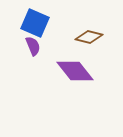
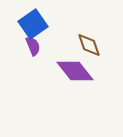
blue square: moved 2 px left, 1 px down; rotated 32 degrees clockwise
brown diamond: moved 8 px down; rotated 56 degrees clockwise
